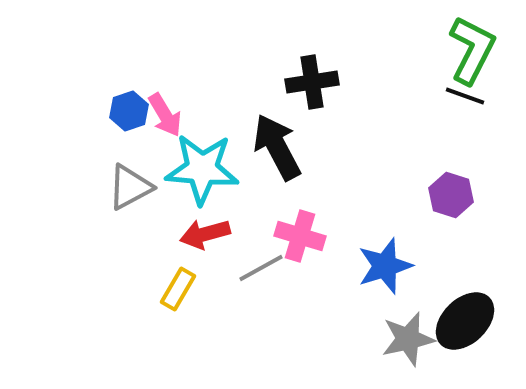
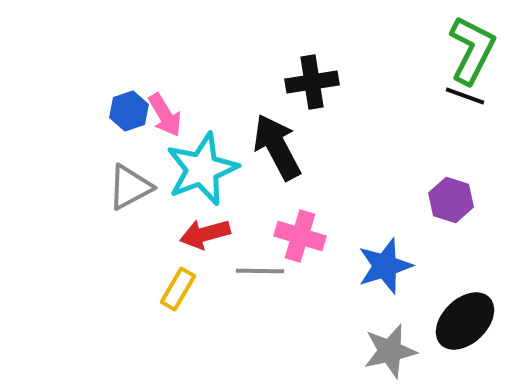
cyan star: rotated 26 degrees counterclockwise
purple hexagon: moved 5 px down
gray line: moved 1 px left, 3 px down; rotated 30 degrees clockwise
gray star: moved 18 px left, 12 px down
